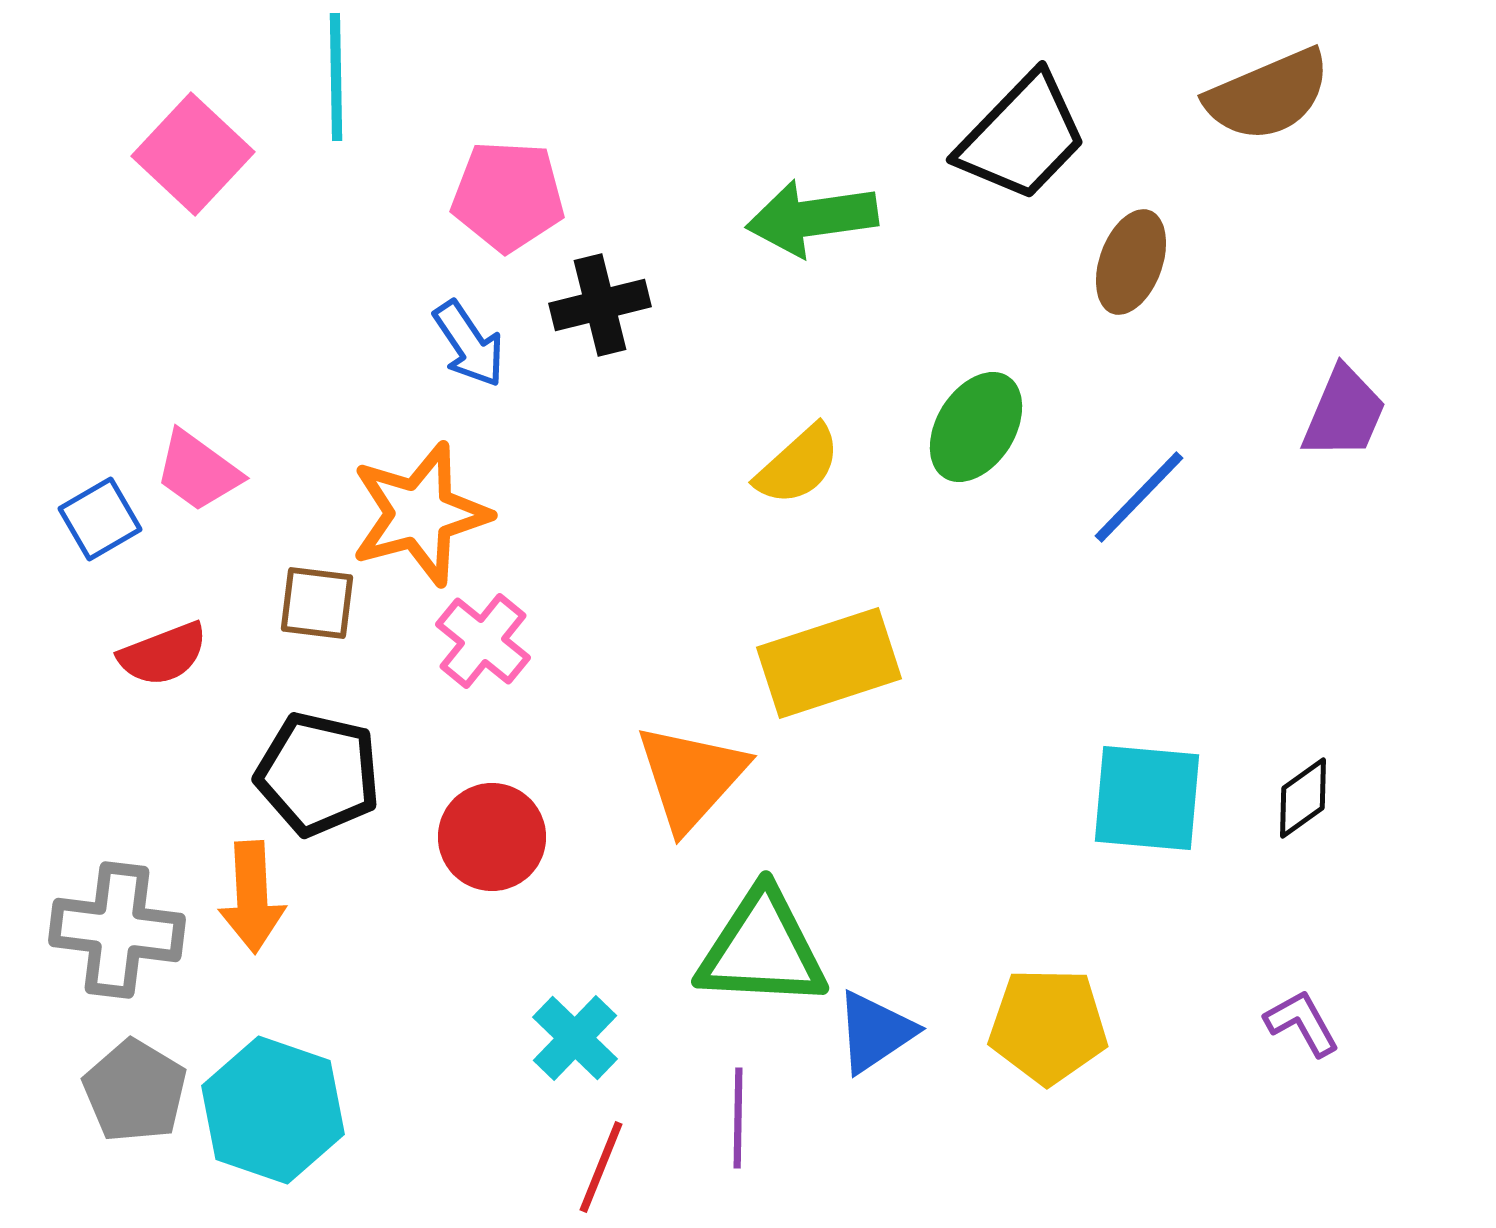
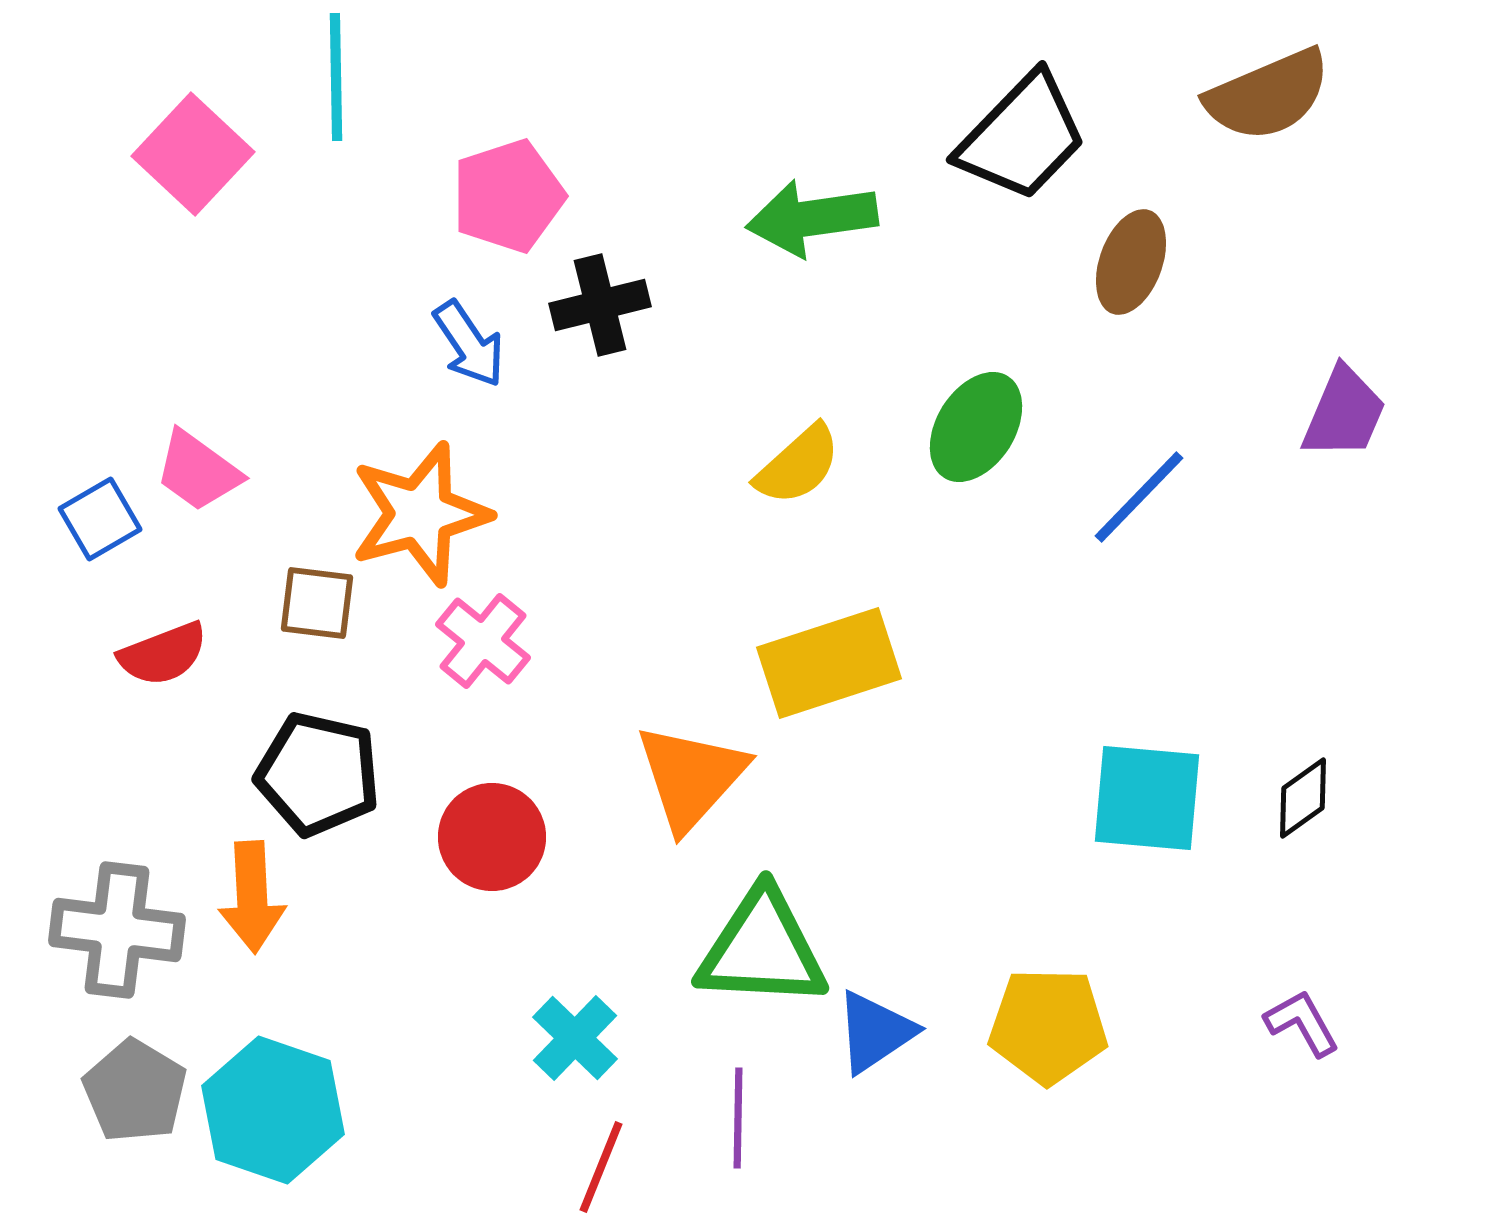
pink pentagon: rotated 21 degrees counterclockwise
